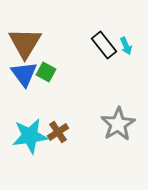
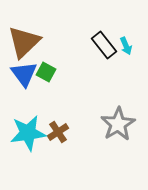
brown triangle: moved 1 px left, 1 px up; rotated 15 degrees clockwise
cyan star: moved 2 px left, 3 px up
